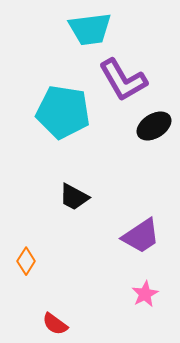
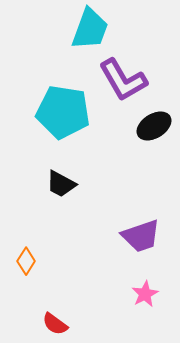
cyan trapezoid: rotated 63 degrees counterclockwise
black trapezoid: moved 13 px left, 13 px up
purple trapezoid: rotated 15 degrees clockwise
